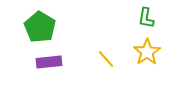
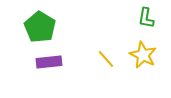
yellow star: moved 4 px left, 3 px down; rotated 12 degrees counterclockwise
